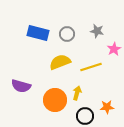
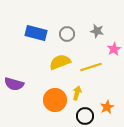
blue rectangle: moved 2 px left
purple semicircle: moved 7 px left, 2 px up
orange star: rotated 24 degrees counterclockwise
